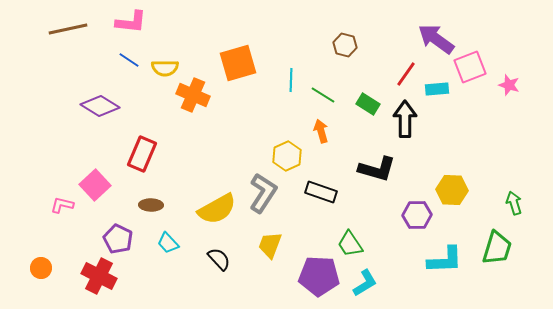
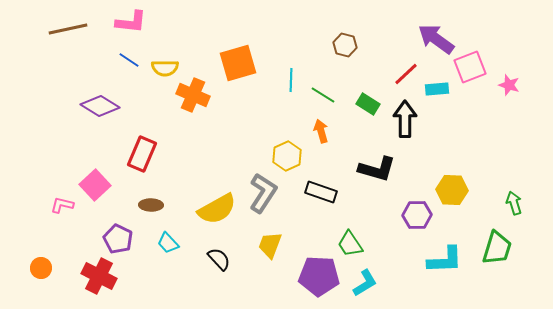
red line at (406, 74): rotated 12 degrees clockwise
